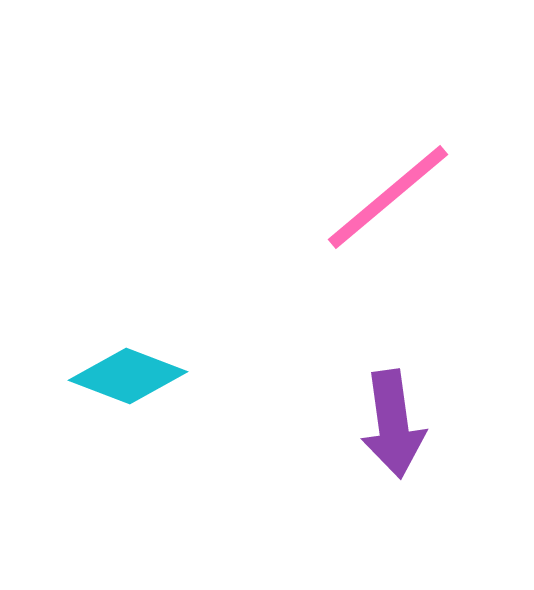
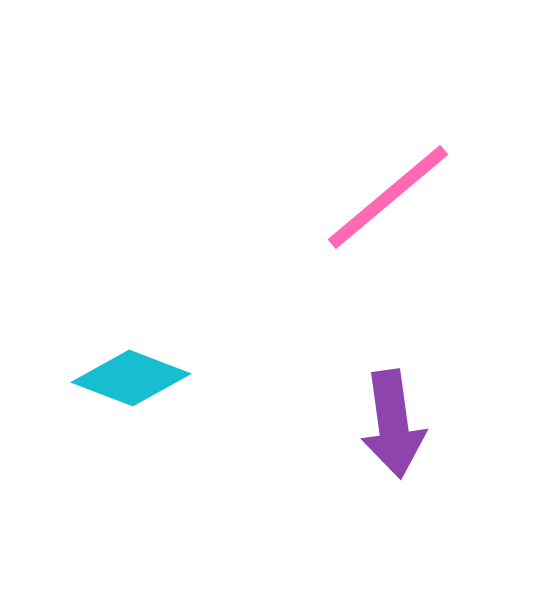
cyan diamond: moved 3 px right, 2 px down
